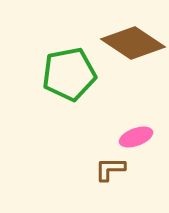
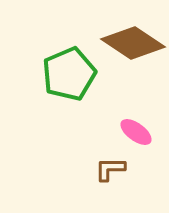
green pentagon: rotated 12 degrees counterclockwise
pink ellipse: moved 5 px up; rotated 56 degrees clockwise
